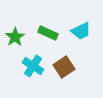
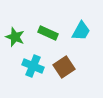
cyan trapezoid: rotated 35 degrees counterclockwise
green star: rotated 18 degrees counterclockwise
cyan cross: rotated 10 degrees counterclockwise
